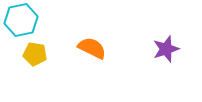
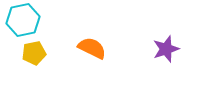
cyan hexagon: moved 2 px right
yellow pentagon: moved 1 px left, 1 px up; rotated 20 degrees counterclockwise
